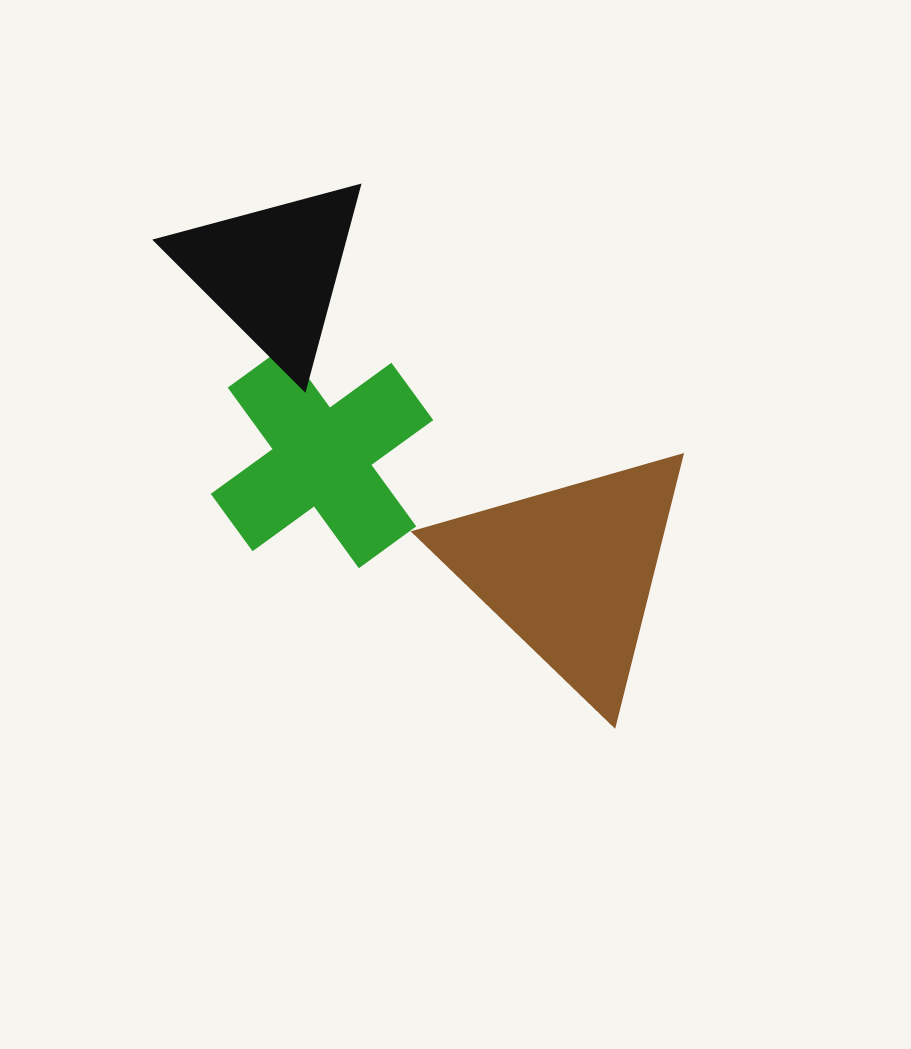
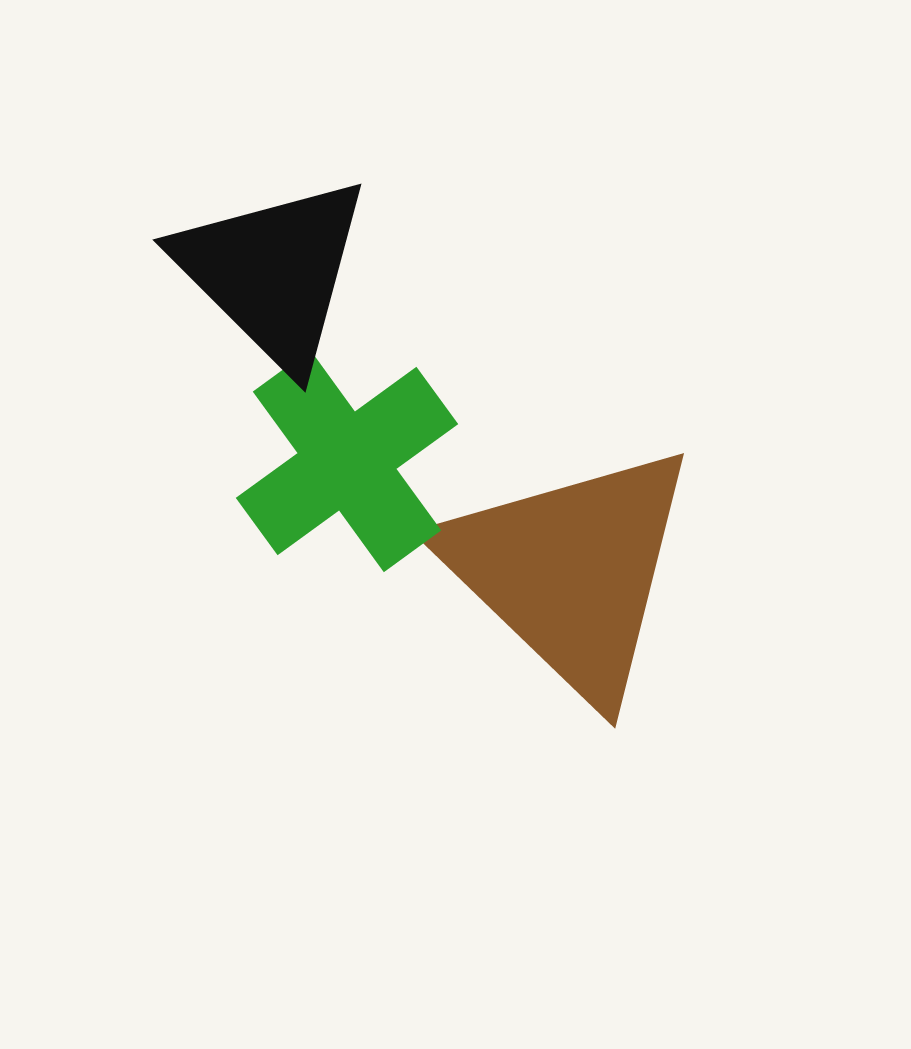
green cross: moved 25 px right, 4 px down
